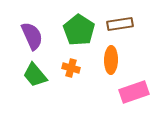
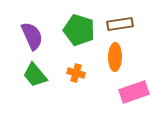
green pentagon: rotated 16 degrees counterclockwise
orange ellipse: moved 4 px right, 3 px up
orange cross: moved 5 px right, 5 px down
